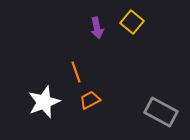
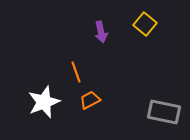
yellow square: moved 13 px right, 2 px down
purple arrow: moved 4 px right, 4 px down
gray rectangle: moved 3 px right; rotated 16 degrees counterclockwise
